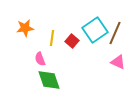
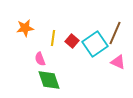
cyan square: moved 14 px down
yellow line: moved 1 px right
